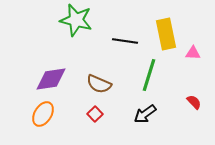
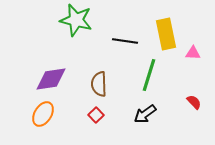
brown semicircle: rotated 65 degrees clockwise
red square: moved 1 px right, 1 px down
